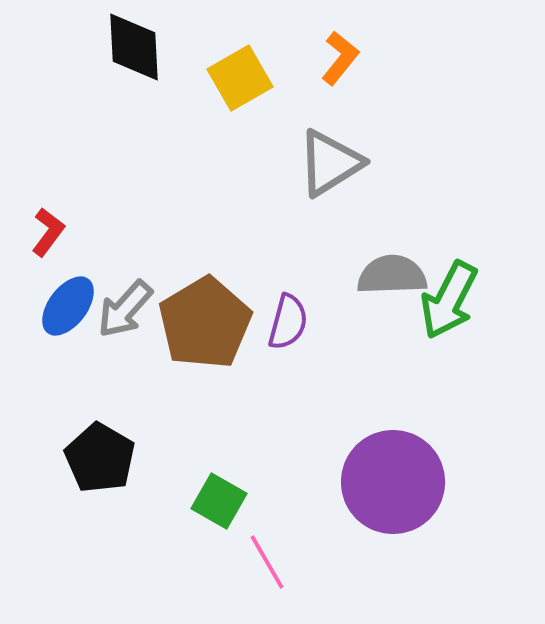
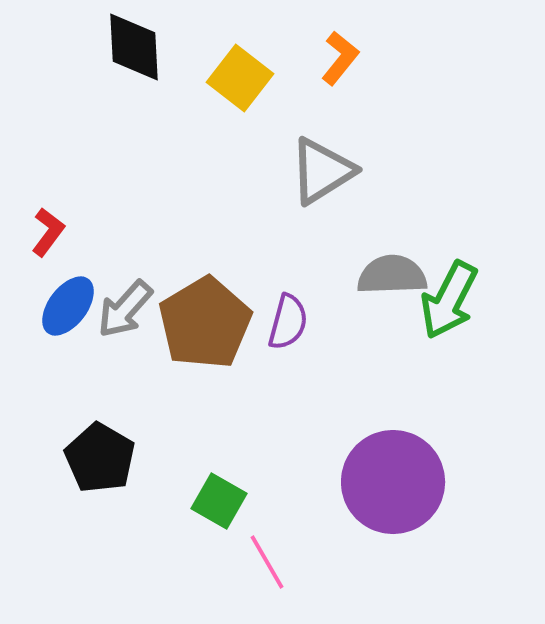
yellow square: rotated 22 degrees counterclockwise
gray triangle: moved 8 px left, 8 px down
